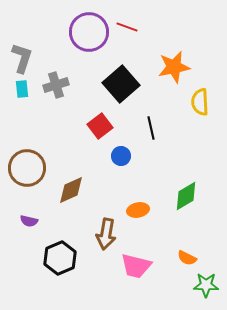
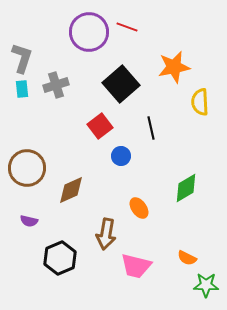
green diamond: moved 8 px up
orange ellipse: moved 1 px right, 2 px up; rotated 65 degrees clockwise
